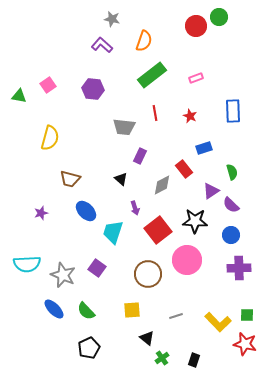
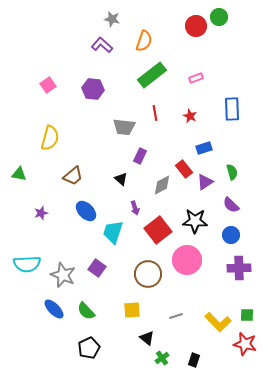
green triangle at (19, 96): moved 78 px down
blue rectangle at (233, 111): moved 1 px left, 2 px up
brown trapezoid at (70, 179): moved 3 px right, 3 px up; rotated 55 degrees counterclockwise
purple triangle at (211, 191): moved 6 px left, 9 px up
